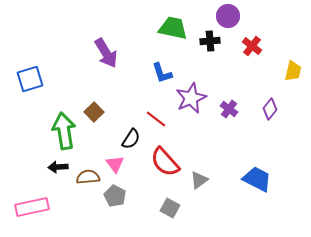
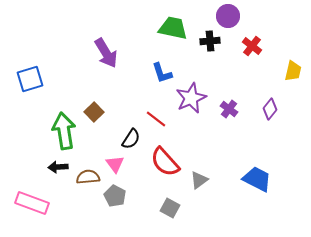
pink rectangle: moved 4 px up; rotated 32 degrees clockwise
